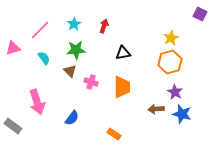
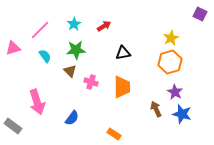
red arrow: rotated 40 degrees clockwise
cyan semicircle: moved 1 px right, 2 px up
brown arrow: rotated 70 degrees clockwise
